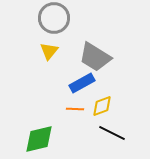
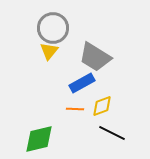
gray circle: moved 1 px left, 10 px down
